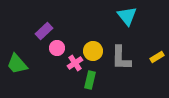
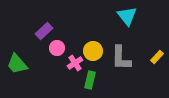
yellow rectangle: rotated 16 degrees counterclockwise
